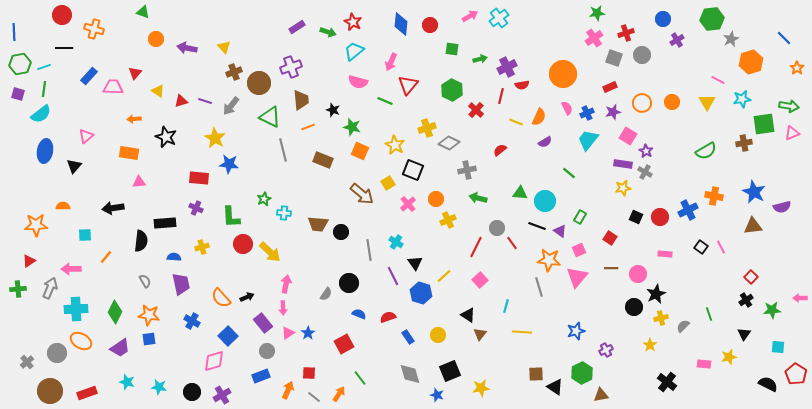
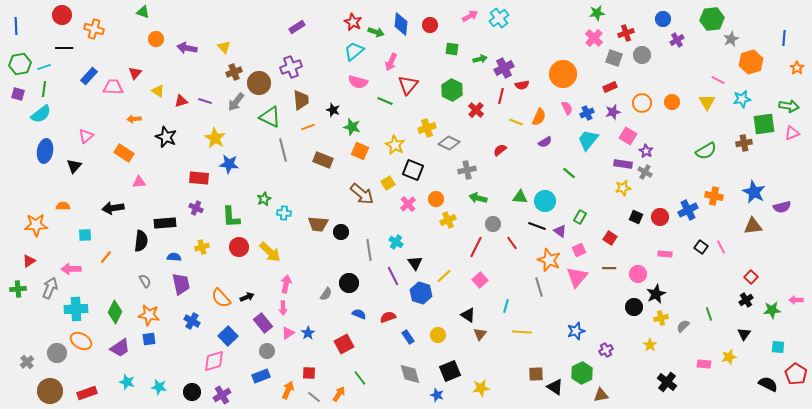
blue line at (14, 32): moved 2 px right, 6 px up
green arrow at (328, 32): moved 48 px right
pink cross at (594, 38): rotated 12 degrees counterclockwise
blue line at (784, 38): rotated 49 degrees clockwise
purple cross at (507, 67): moved 3 px left, 1 px down
gray arrow at (231, 106): moved 5 px right, 4 px up
orange rectangle at (129, 153): moved 5 px left; rotated 24 degrees clockwise
green triangle at (520, 193): moved 4 px down
gray circle at (497, 228): moved 4 px left, 4 px up
red circle at (243, 244): moved 4 px left, 3 px down
orange star at (549, 260): rotated 15 degrees clockwise
brown line at (611, 268): moved 2 px left
pink arrow at (800, 298): moved 4 px left, 2 px down
